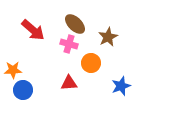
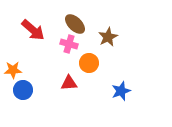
orange circle: moved 2 px left
blue star: moved 5 px down
